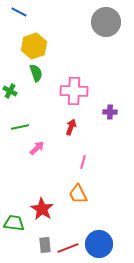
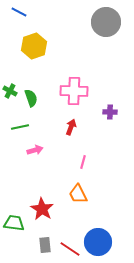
green semicircle: moved 5 px left, 25 px down
pink arrow: moved 2 px left, 2 px down; rotated 28 degrees clockwise
blue circle: moved 1 px left, 2 px up
red line: moved 2 px right, 1 px down; rotated 55 degrees clockwise
